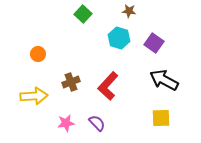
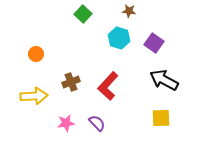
orange circle: moved 2 px left
